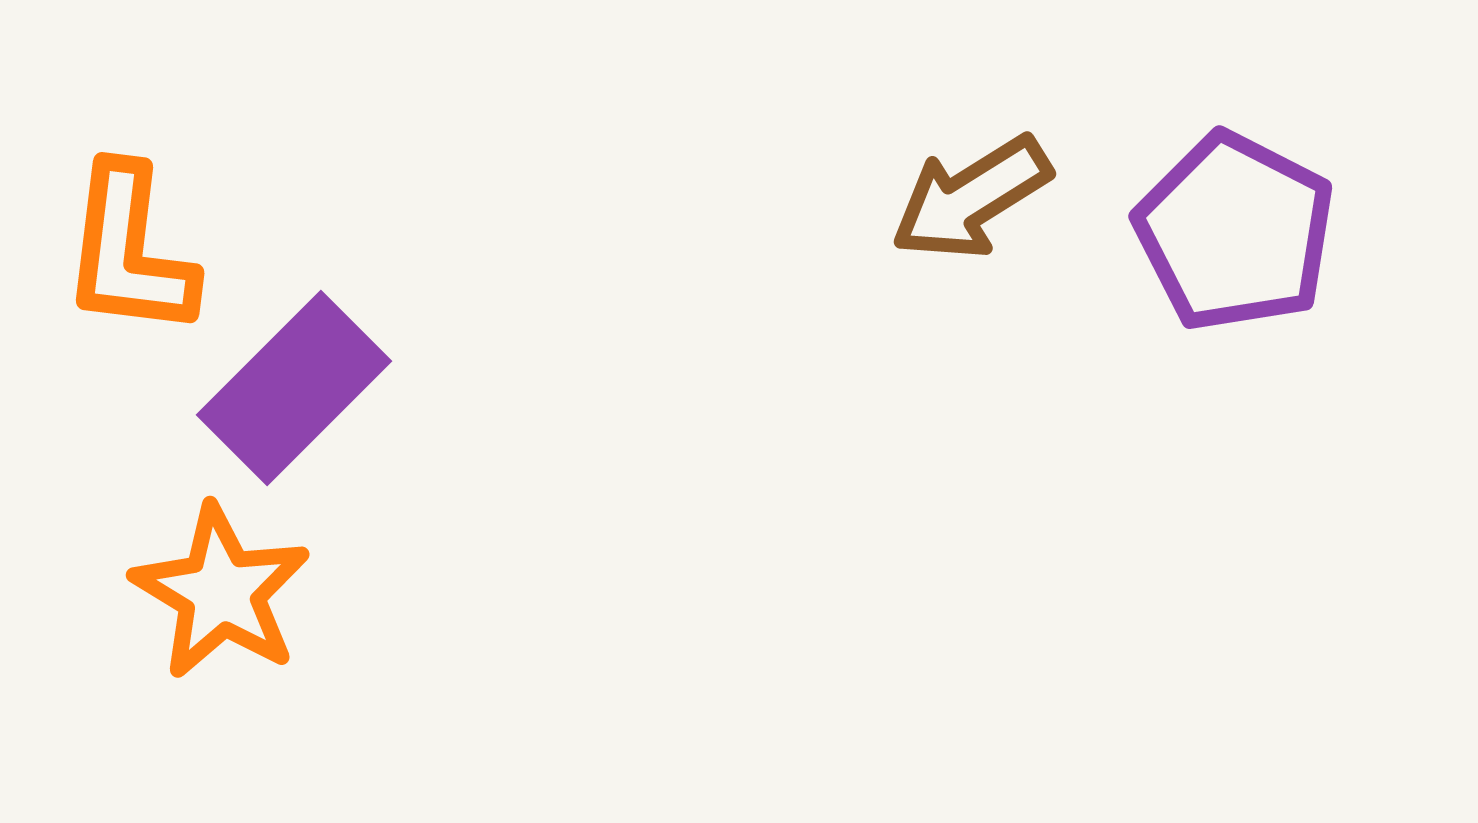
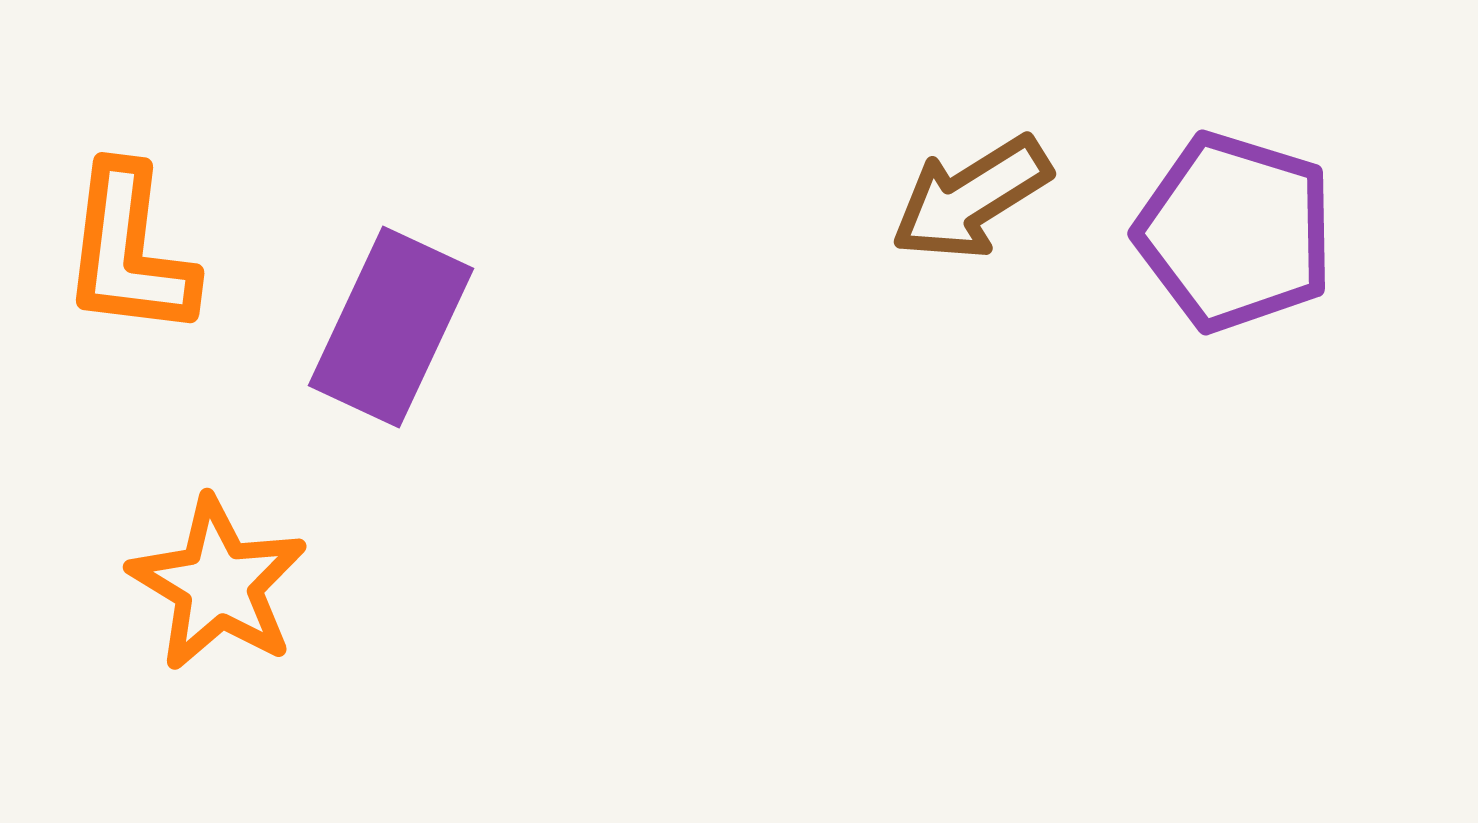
purple pentagon: rotated 10 degrees counterclockwise
purple rectangle: moved 97 px right, 61 px up; rotated 20 degrees counterclockwise
orange star: moved 3 px left, 8 px up
